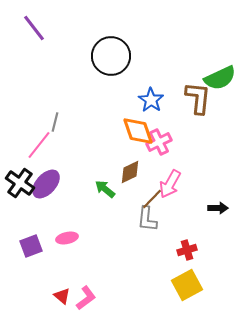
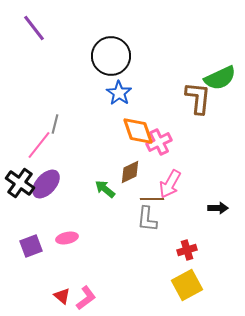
blue star: moved 32 px left, 7 px up
gray line: moved 2 px down
brown line: rotated 45 degrees clockwise
